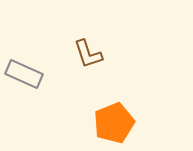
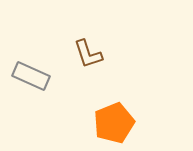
gray rectangle: moved 7 px right, 2 px down
